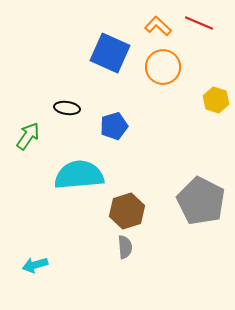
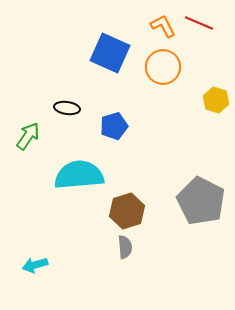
orange L-shape: moved 5 px right; rotated 20 degrees clockwise
